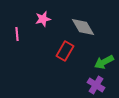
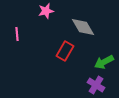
pink star: moved 3 px right, 8 px up
